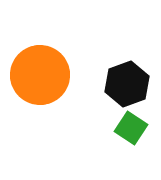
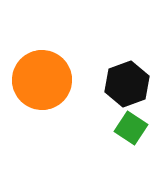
orange circle: moved 2 px right, 5 px down
